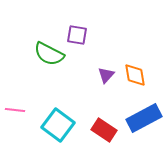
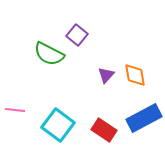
purple square: rotated 30 degrees clockwise
